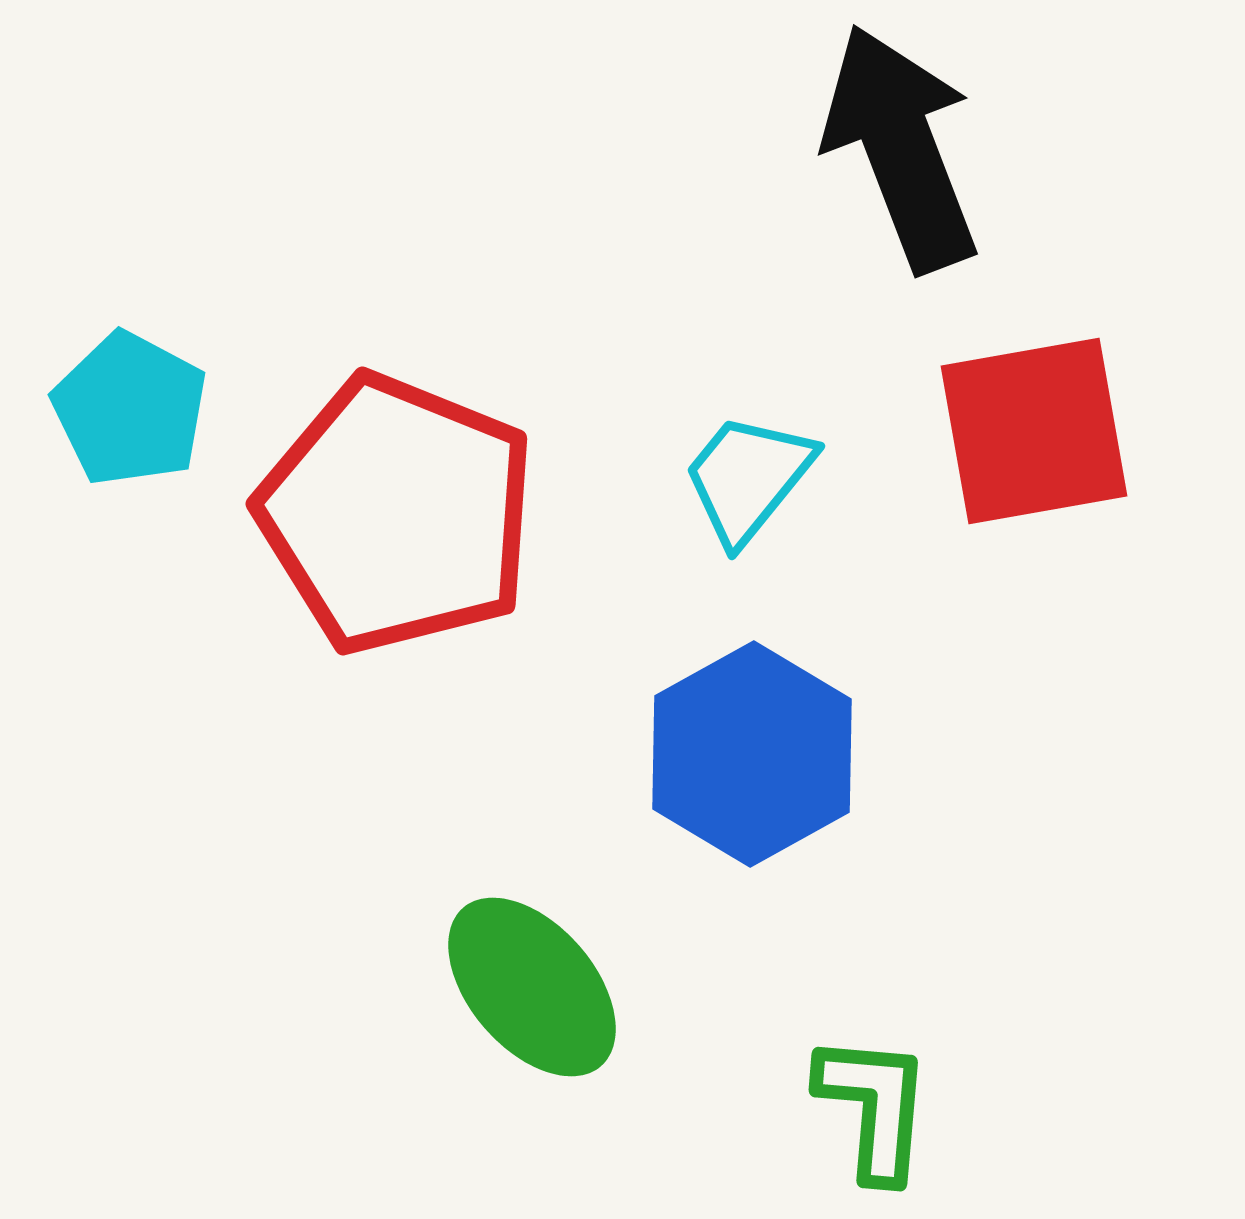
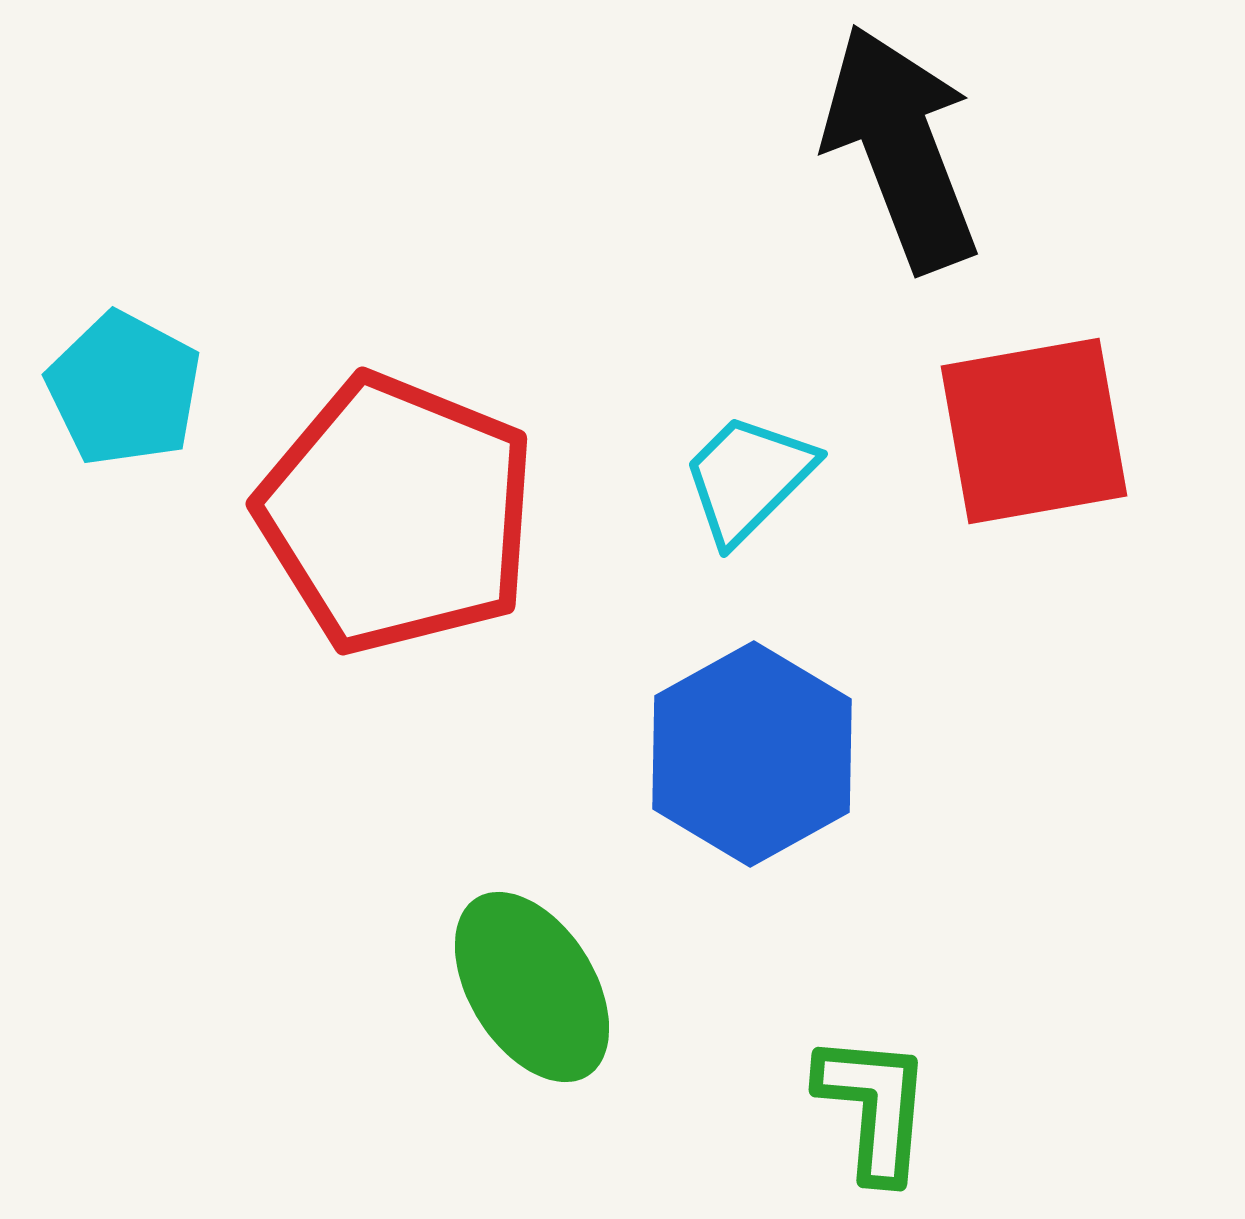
cyan pentagon: moved 6 px left, 20 px up
cyan trapezoid: rotated 6 degrees clockwise
green ellipse: rotated 9 degrees clockwise
